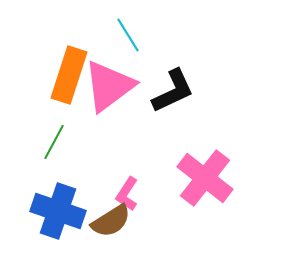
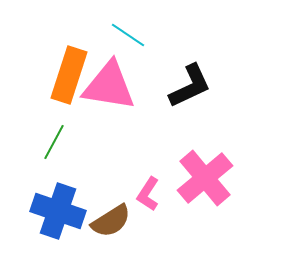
cyan line: rotated 24 degrees counterclockwise
pink triangle: rotated 46 degrees clockwise
black L-shape: moved 17 px right, 5 px up
pink cross: rotated 12 degrees clockwise
pink L-shape: moved 21 px right
